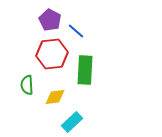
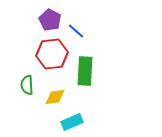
green rectangle: moved 1 px down
cyan rectangle: rotated 20 degrees clockwise
